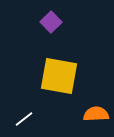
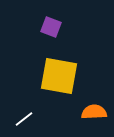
purple square: moved 5 px down; rotated 25 degrees counterclockwise
orange semicircle: moved 2 px left, 2 px up
